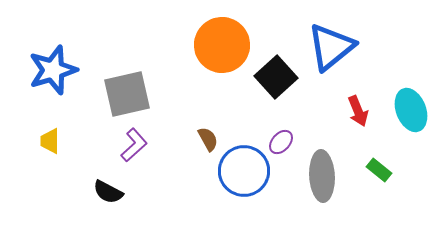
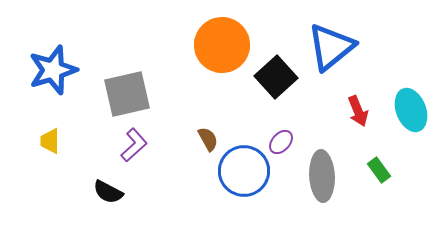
green rectangle: rotated 15 degrees clockwise
